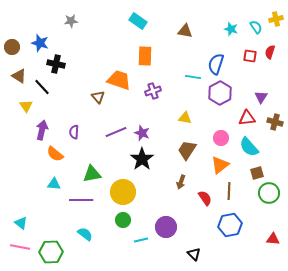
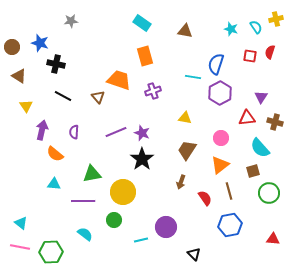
cyan rectangle at (138, 21): moved 4 px right, 2 px down
orange rectangle at (145, 56): rotated 18 degrees counterclockwise
black line at (42, 87): moved 21 px right, 9 px down; rotated 18 degrees counterclockwise
cyan semicircle at (249, 147): moved 11 px right, 1 px down
brown square at (257, 173): moved 4 px left, 2 px up
brown line at (229, 191): rotated 18 degrees counterclockwise
purple line at (81, 200): moved 2 px right, 1 px down
green circle at (123, 220): moved 9 px left
